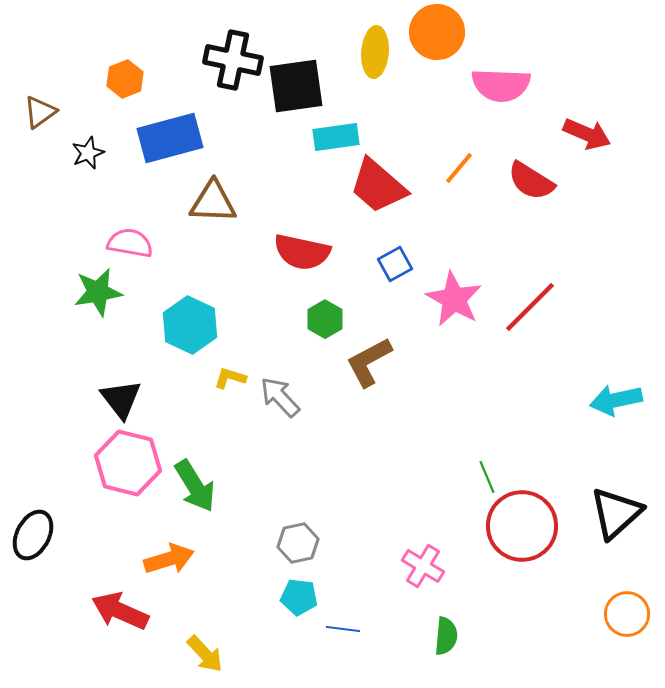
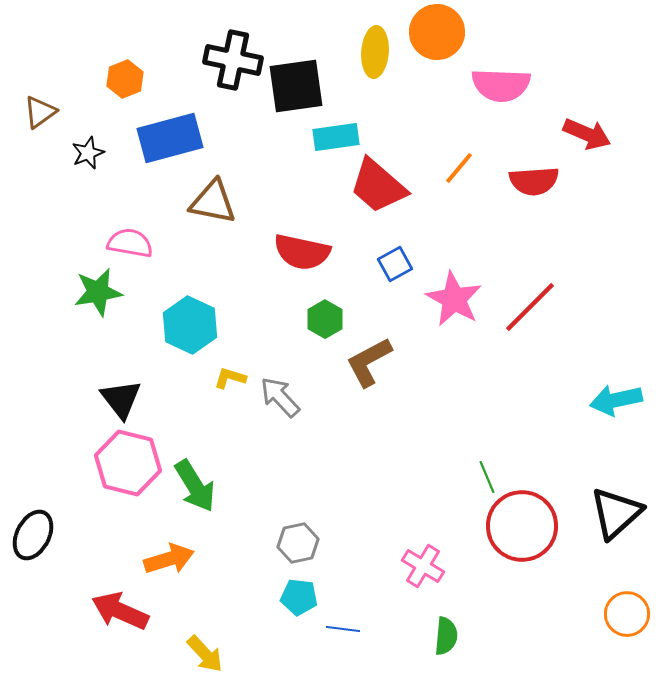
red semicircle at (531, 181): moved 3 px right; rotated 36 degrees counterclockwise
brown triangle at (213, 202): rotated 9 degrees clockwise
